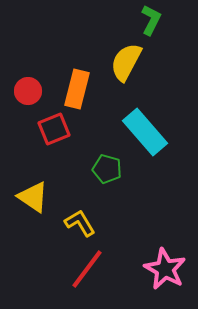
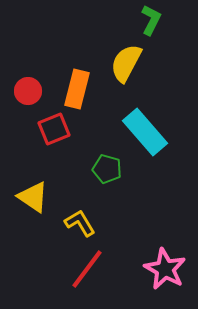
yellow semicircle: moved 1 px down
